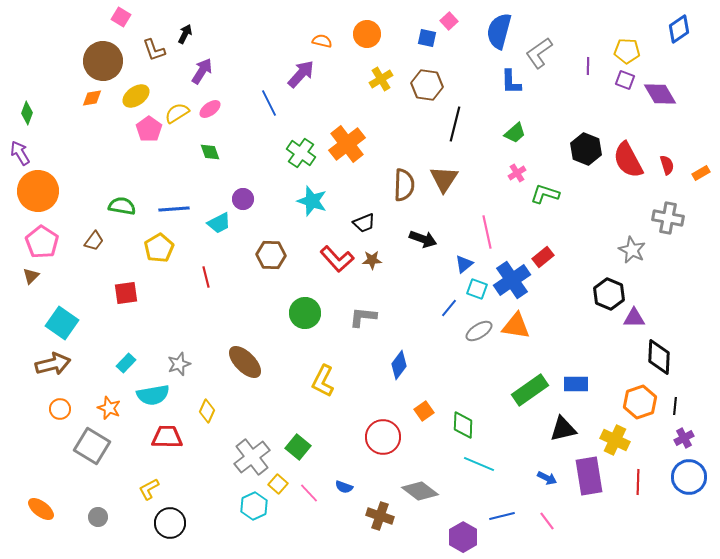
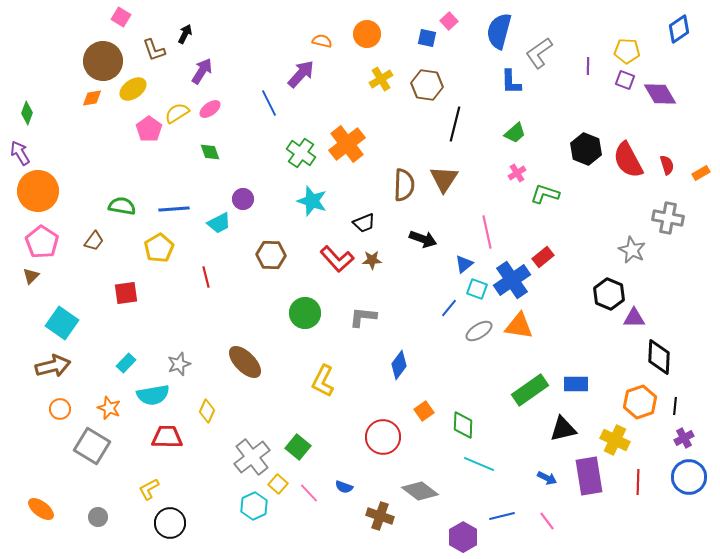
yellow ellipse at (136, 96): moved 3 px left, 7 px up
orange triangle at (516, 326): moved 3 px right
brown arrow at (53, 364): moved 2 px down
